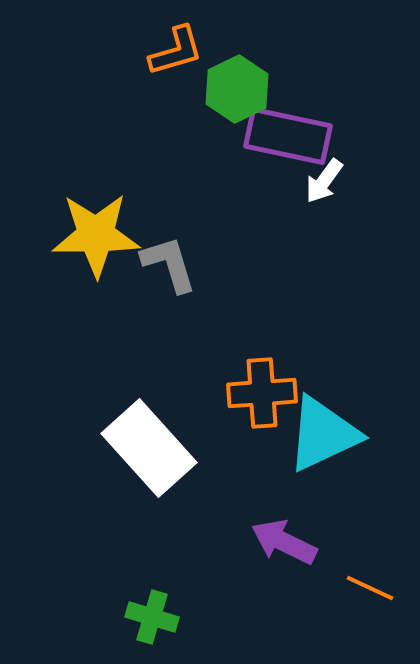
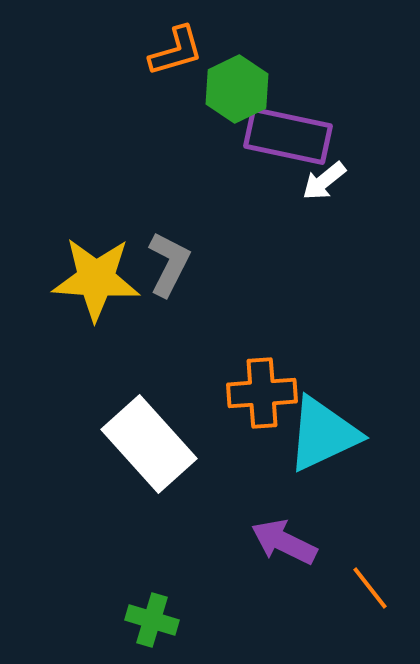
white arrow: rotated 15 degrees clockwise
yellow star: moved 44 px down; rotated 4 degrees clockwise
gray L-shape: rotated 44 degrees clockwise
white rectangle: moved 4 px up
orange line: rotated 27 degrees clockwise
green cross: moved 3 px down
